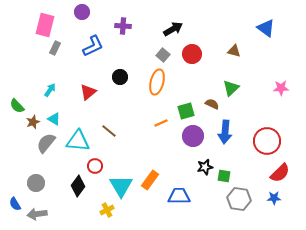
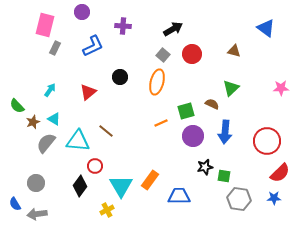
brown line at (109, 131): moved 3 px left
black diamond at (78, 186): moved 2 px right
